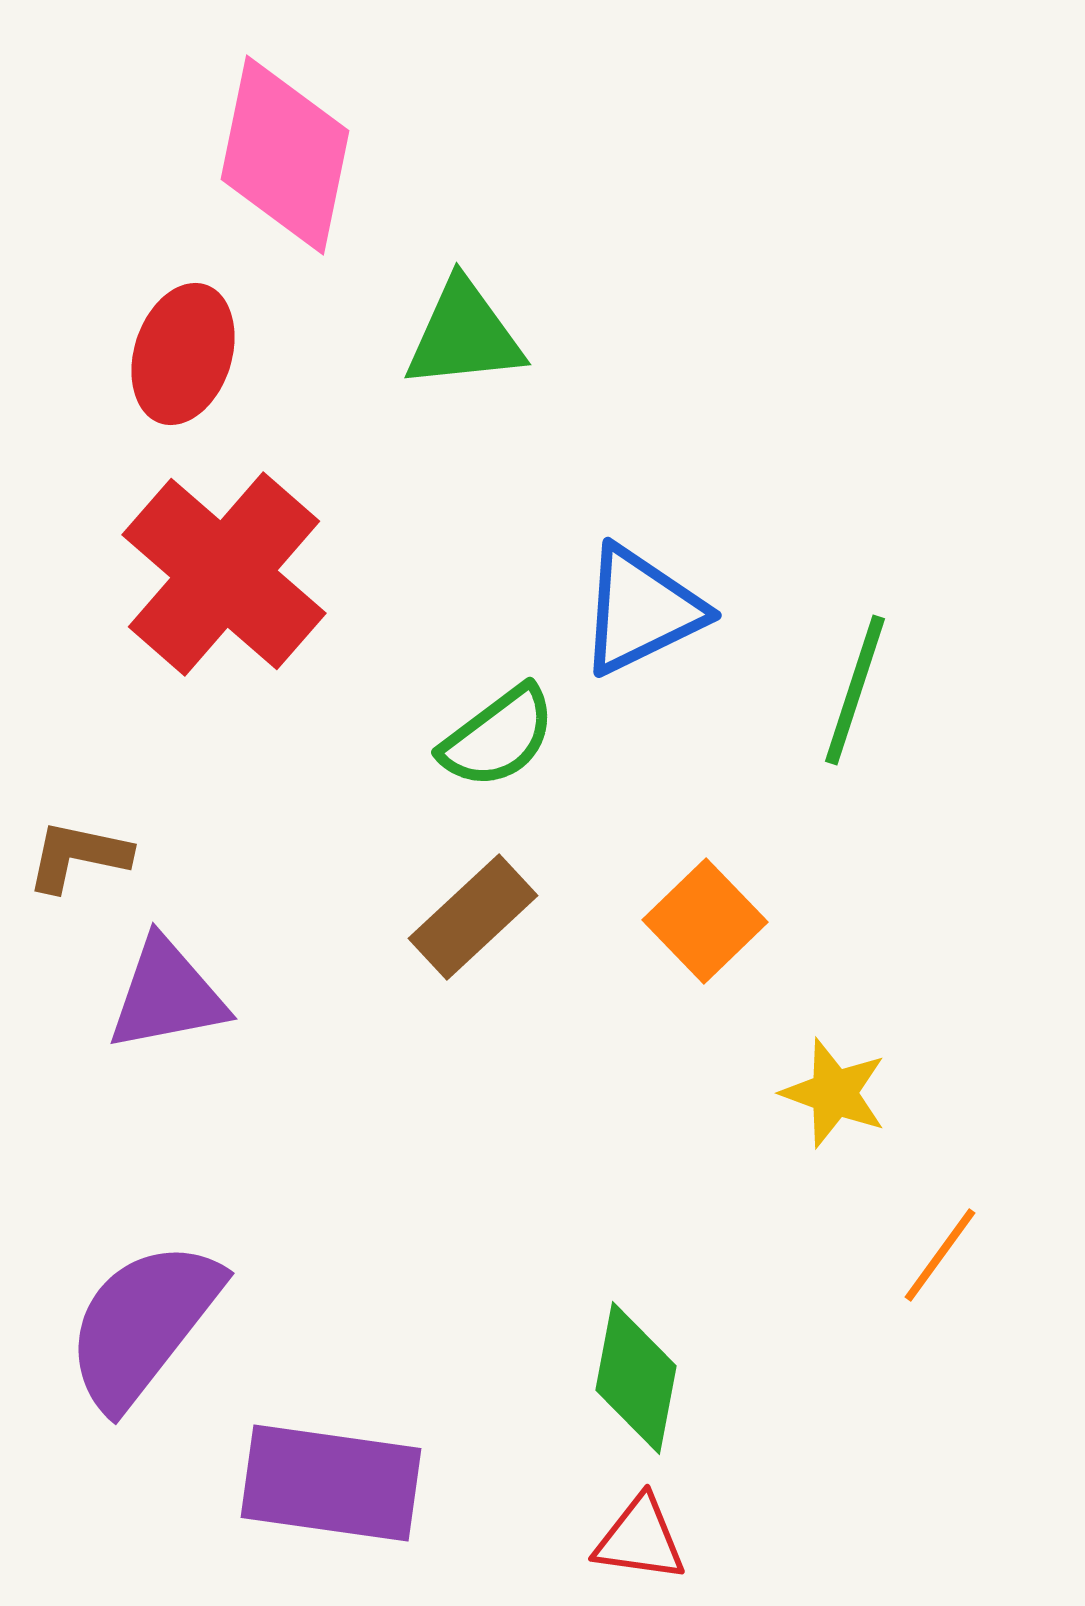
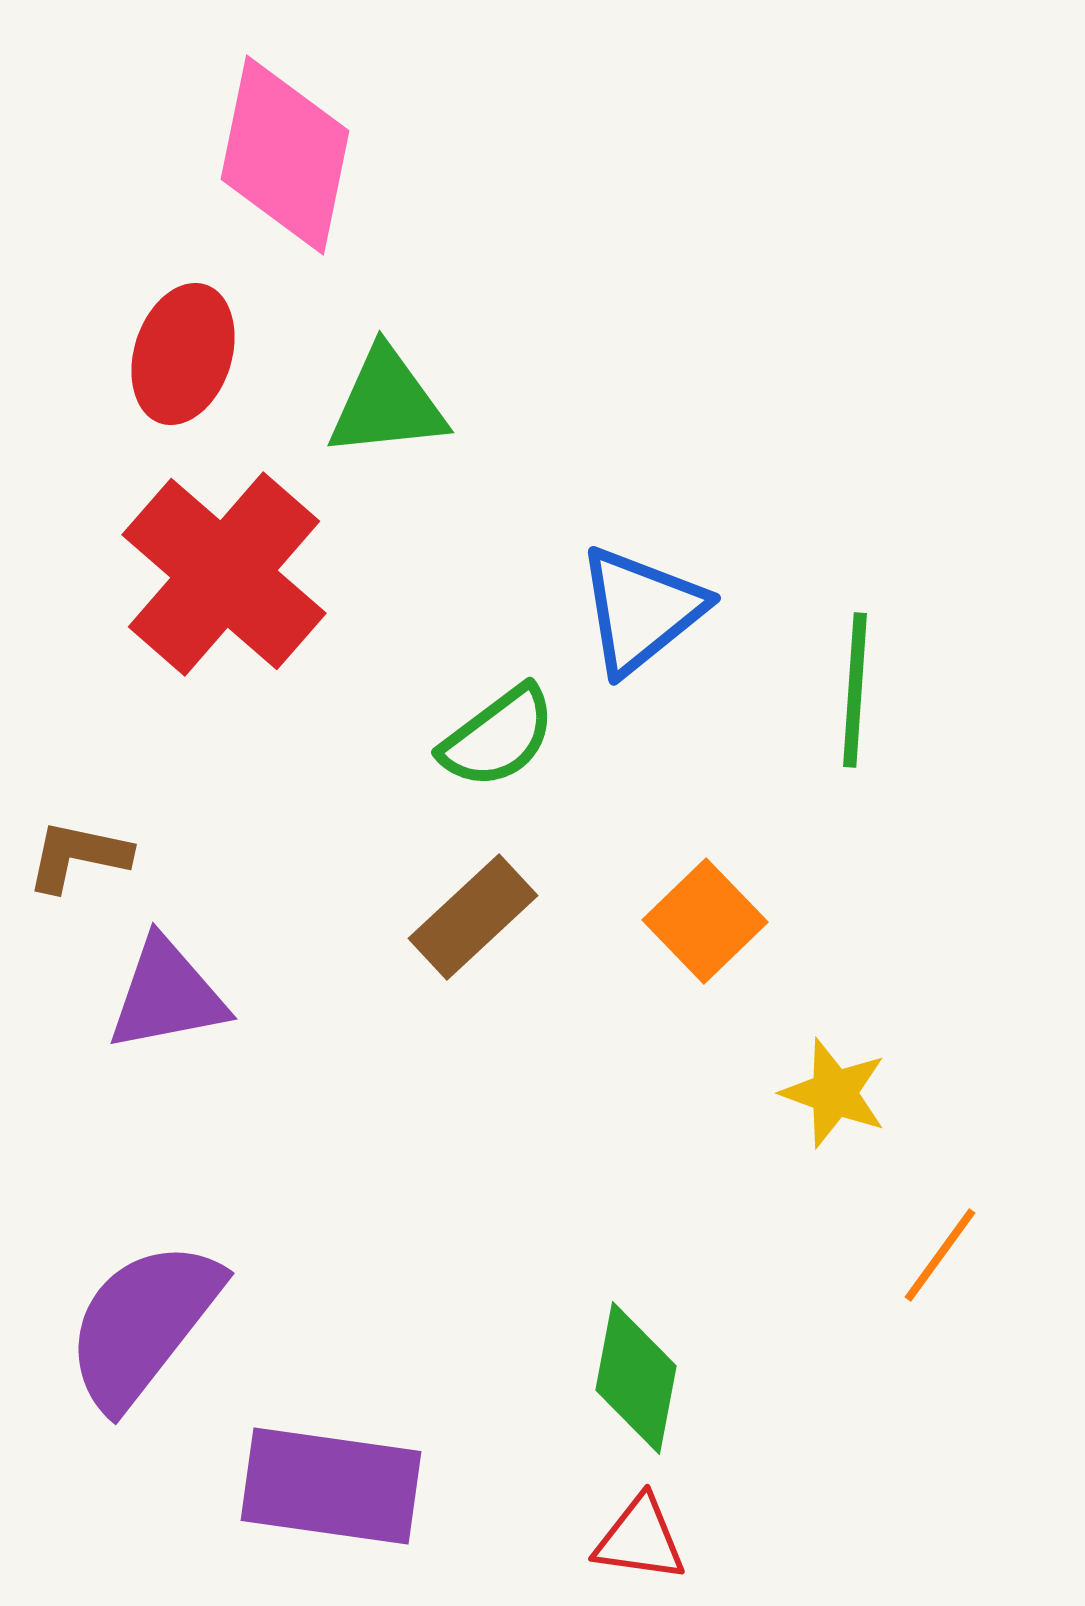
green triangle: moved 77 px left, 68 px down
blue triangle: rotated 13 degrees counterclockwise
green line: rotated 14 degrees counterclockwise
purple rectangle: moved 3 px down
